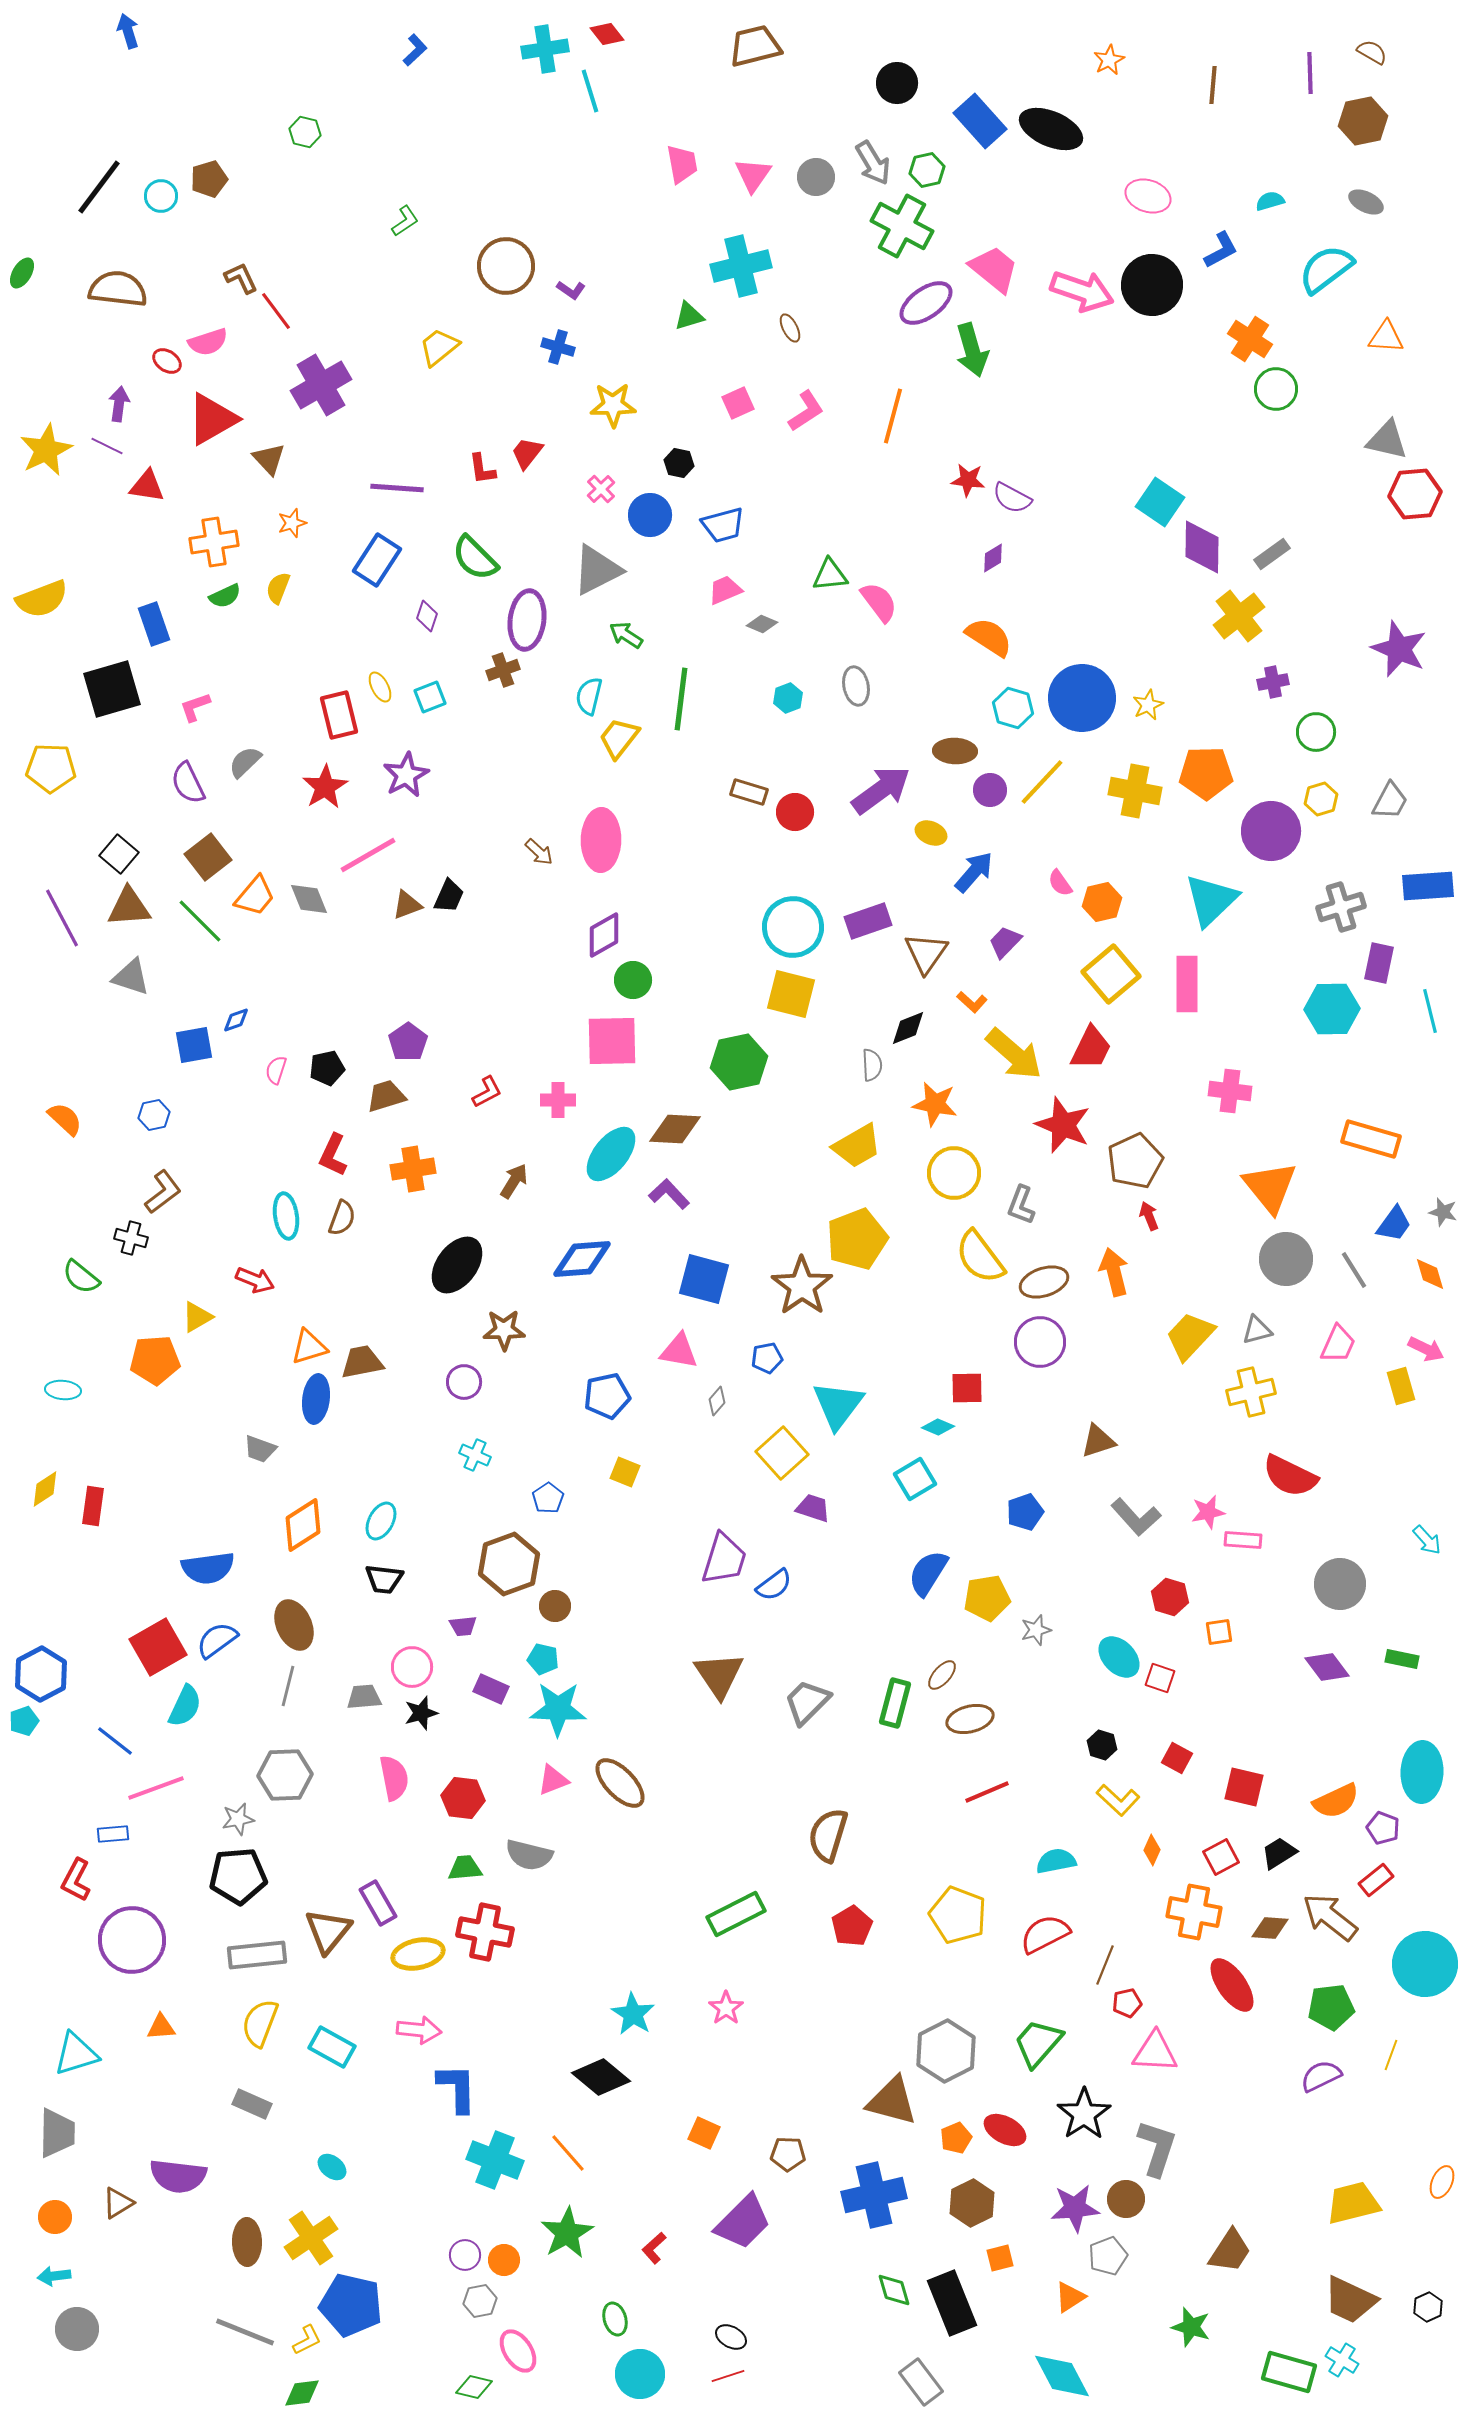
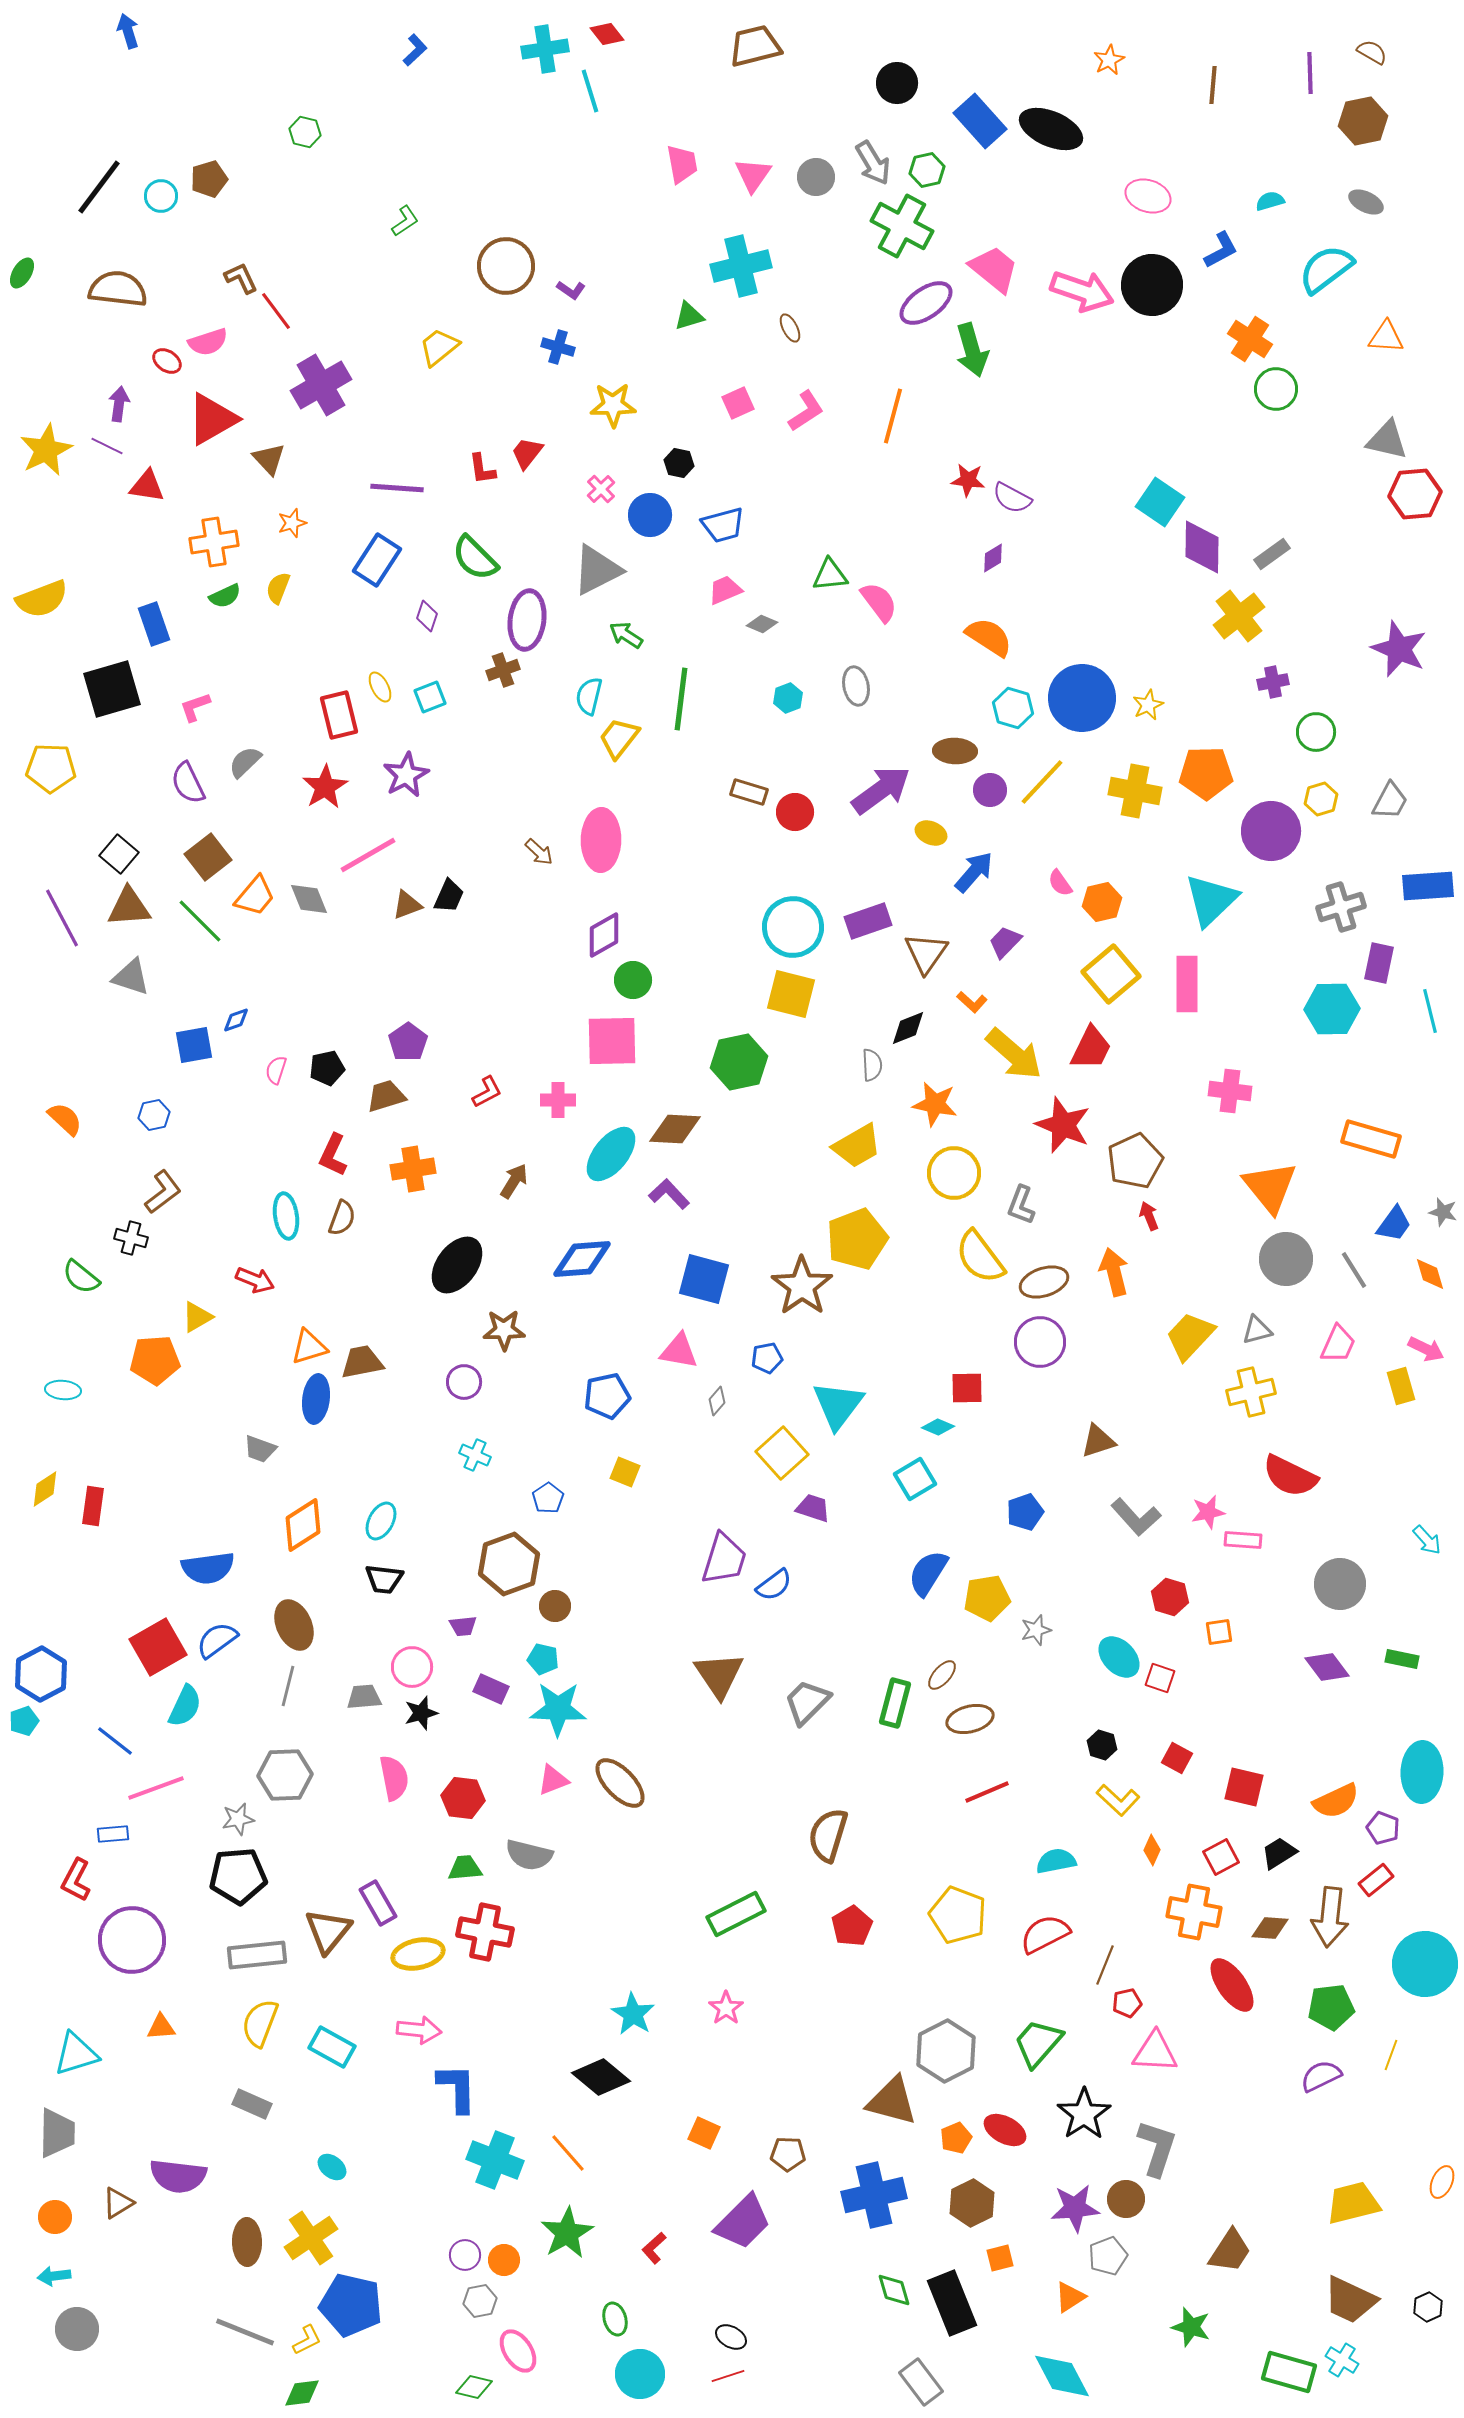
brown arrow at (1330, 1917): rotated 122 degrees counterclockwise
